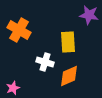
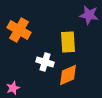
orange diamond: moved 1 px left, 1 px up
